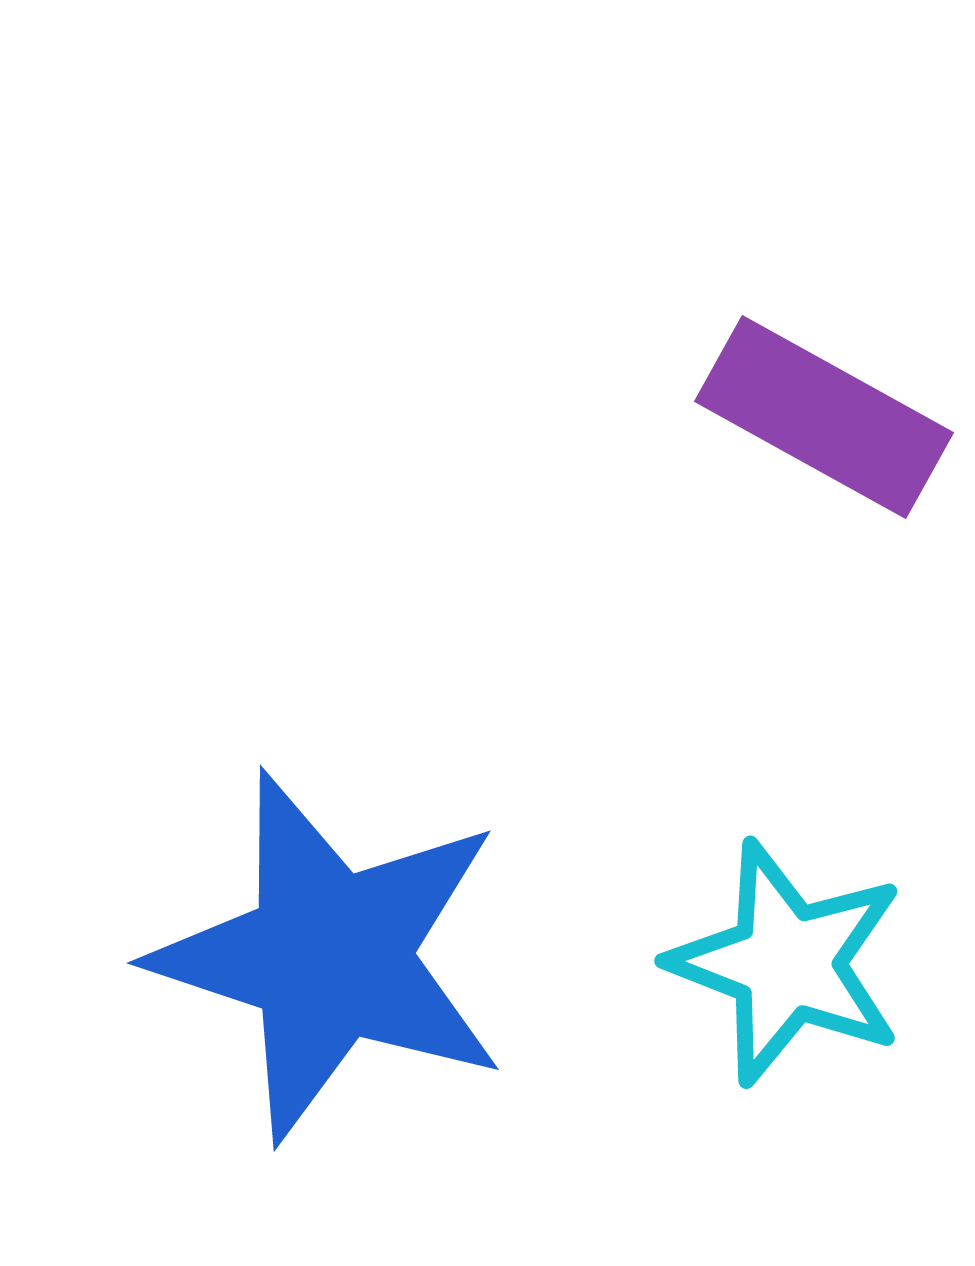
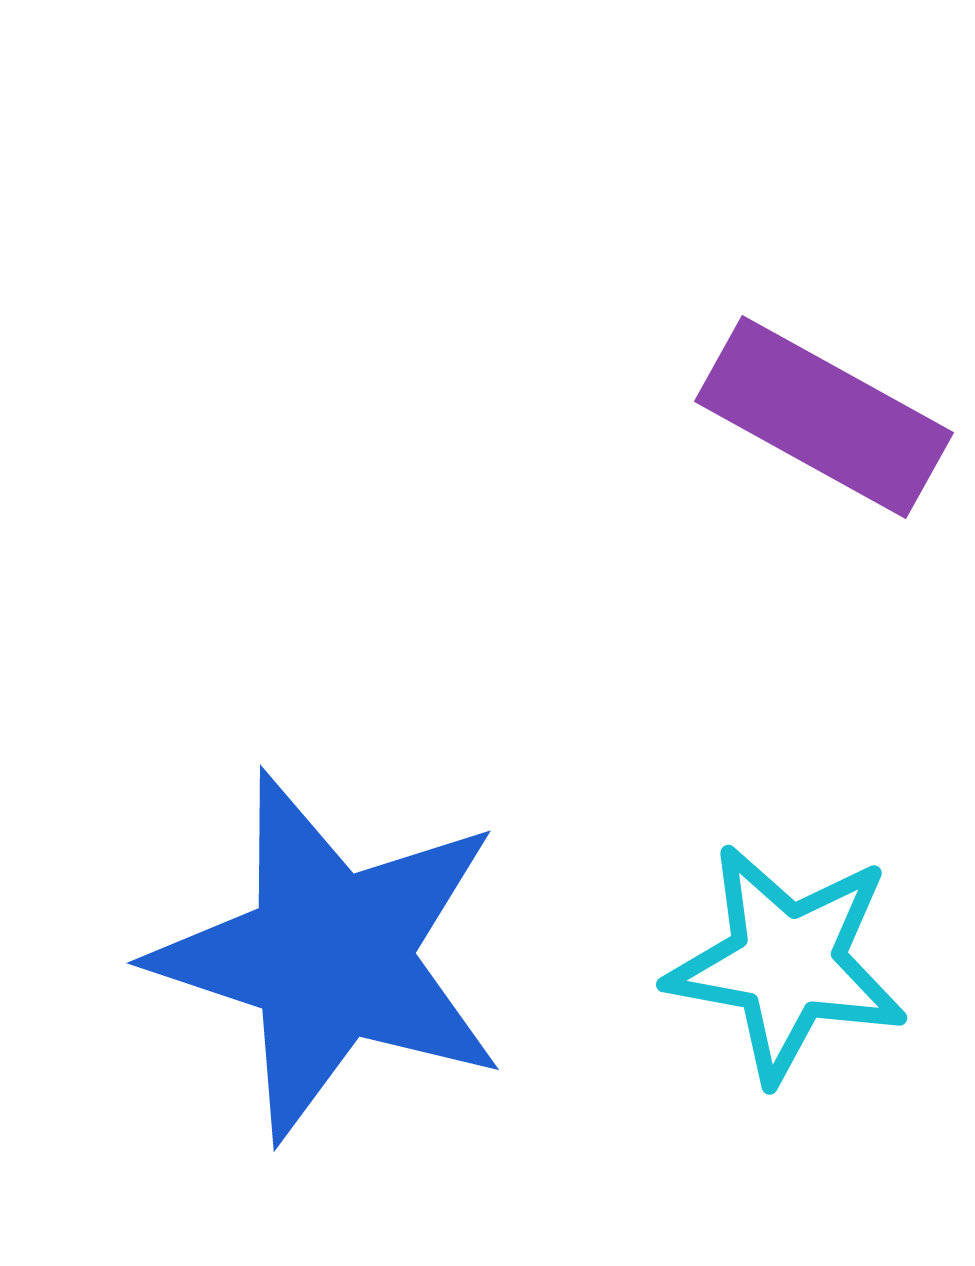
cyan star: rotated 11 degrees counterclockwise
